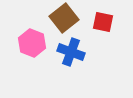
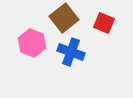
red square: moved 1 px right, 1 px down; rotated 10 degrees clockwise
